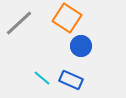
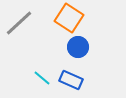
orange square: moved 2 px right
blue circle: moved 3 px left, 1 px down
